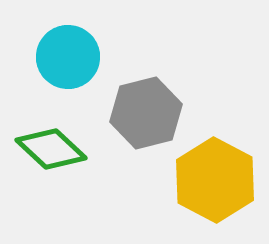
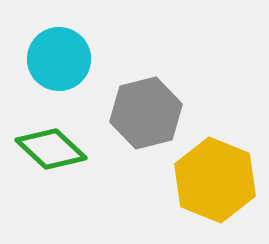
cyan circle: moved 9 px left, 2 px down
yellow hexagon: rotated 6 degrees counterclockwise
